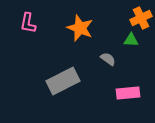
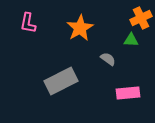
orange star: rotated 20 degrees clockwise
gray rectangle: moved 2 px left
